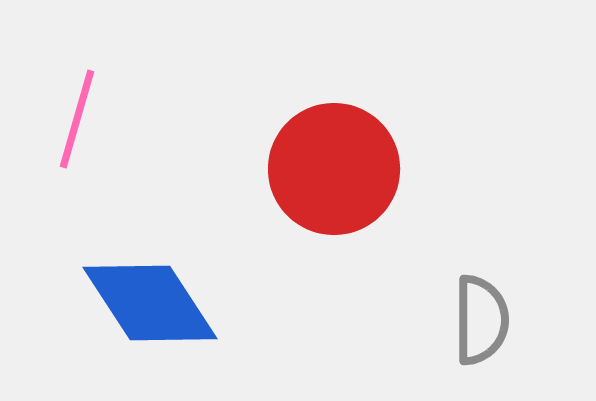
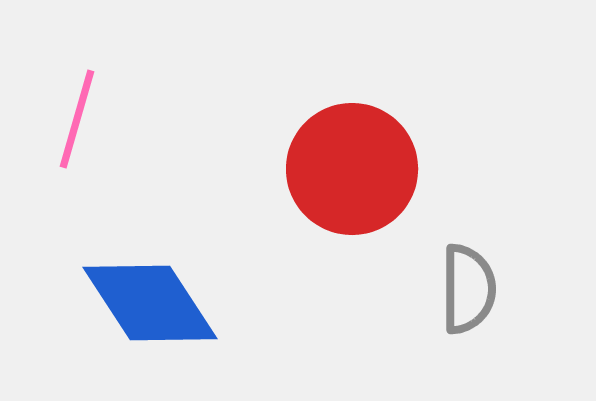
red circle: moved 18 px right
gray semicircle: moved 13 px left, 31 px up
